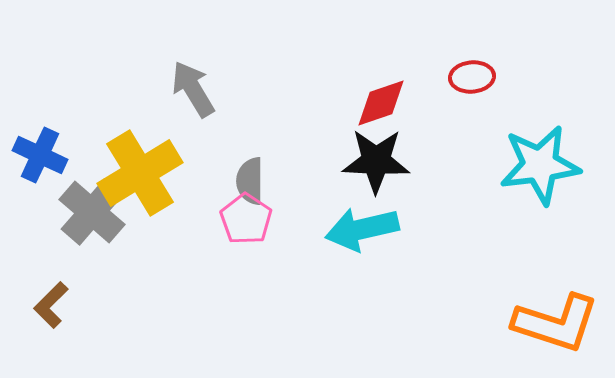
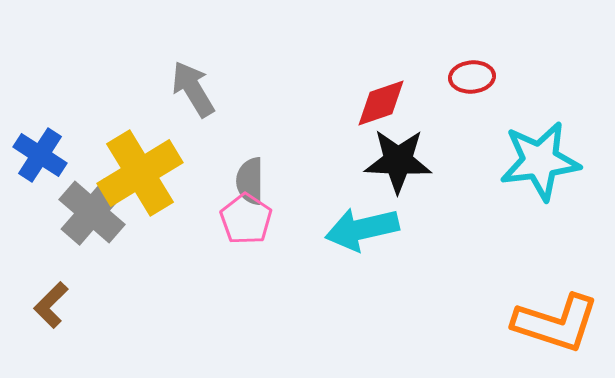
blue cross: rotated 8 degrees clockwise
black star: moved 22 px right
cyan star: moved 4 px up
